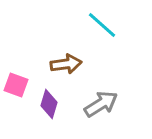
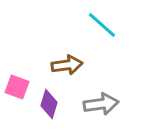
brown arrow: moved 1 px right, 1 px down
pink square: moved 1 px right, 2 px down
gray arrow: rotated 24 degrees clockwise
